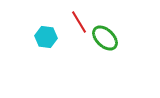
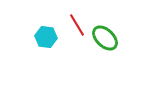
red line: moved 2 px left, 3 px down
